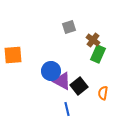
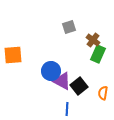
blue line: rotated 16 degrees clockwise
